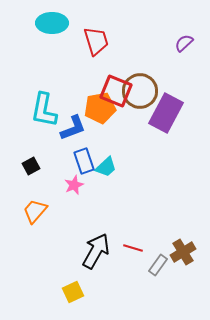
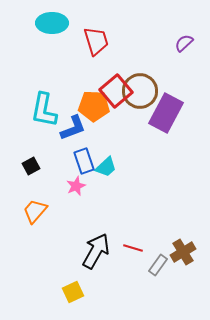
red square: rotated 28 degrees clockwise
orange pentagon: moved 6 px left, 2 px up; rotated 12 degrees clockwise
pink star: moved 2 px right, 1 px down
